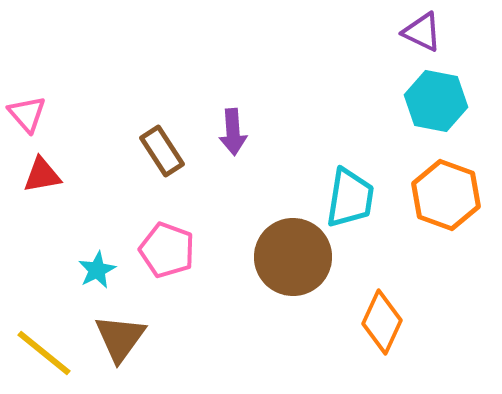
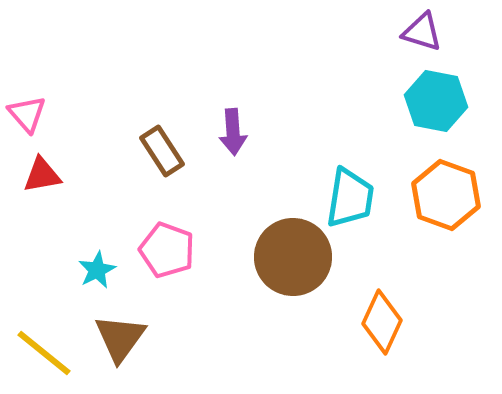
purple triangle: rotated 9 degrees counterclockwise
